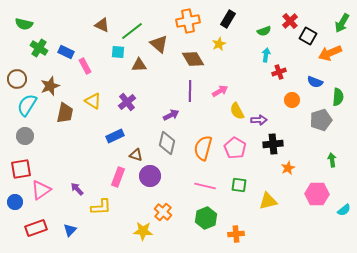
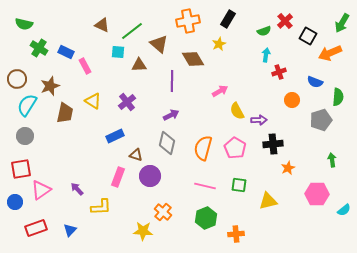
red cross at (290, 21): moved 5 px left
purple line at (190, 91): moved 18 px left, 10 px up
